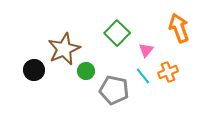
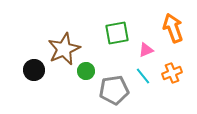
orange arrow: moved 6 px left
green square: rotated 35 degrees clockwise
pink triangle: rotated 28 degrees clockwise
orange cross: moved 4 px right, 1 px down
gray pentagon: rotated 20 degrees counterclockwise
